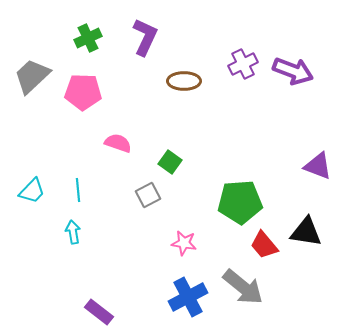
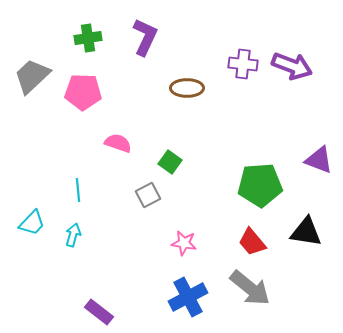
green cross: rotated 16 degrees clockwise
purple cross: rotated 32 degrees clockwise
purple arrow: moved 1 px left, 5 px up
brown ellipse: moved 3 px right, 7 px down
purple triangle: moved 1 px right, 6 px up
cyan trapezoid: moved 32 px down
green pentagon: moved 20 px right, 17 px up
cyan arrow: moved 3 px down; rotated 25 degrees clockwise
red trapezoid: moved 12 px left, 3 px up
gray arrow: moved 7 px right, 1 px down
